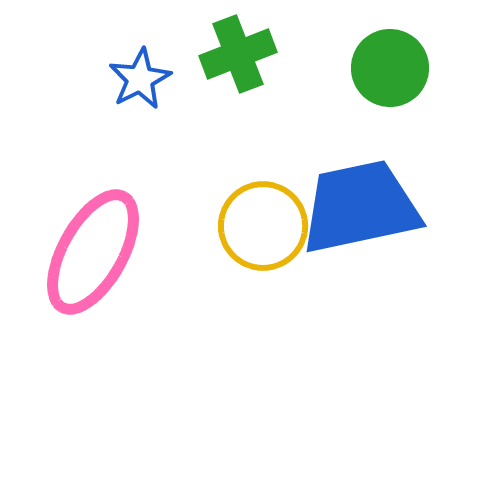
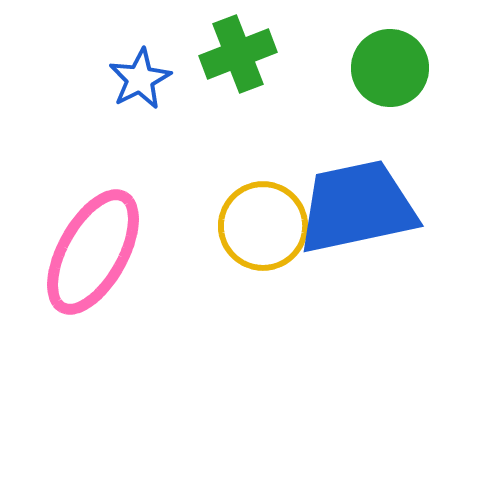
blue trapezoid: moved 3 px left
